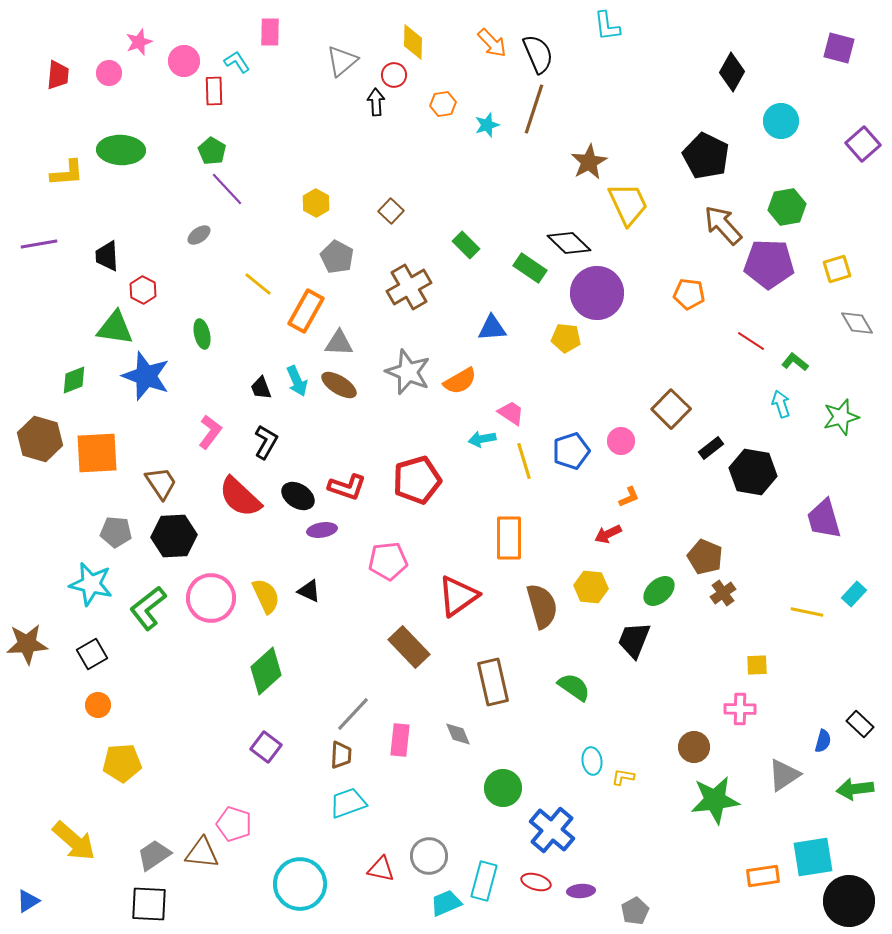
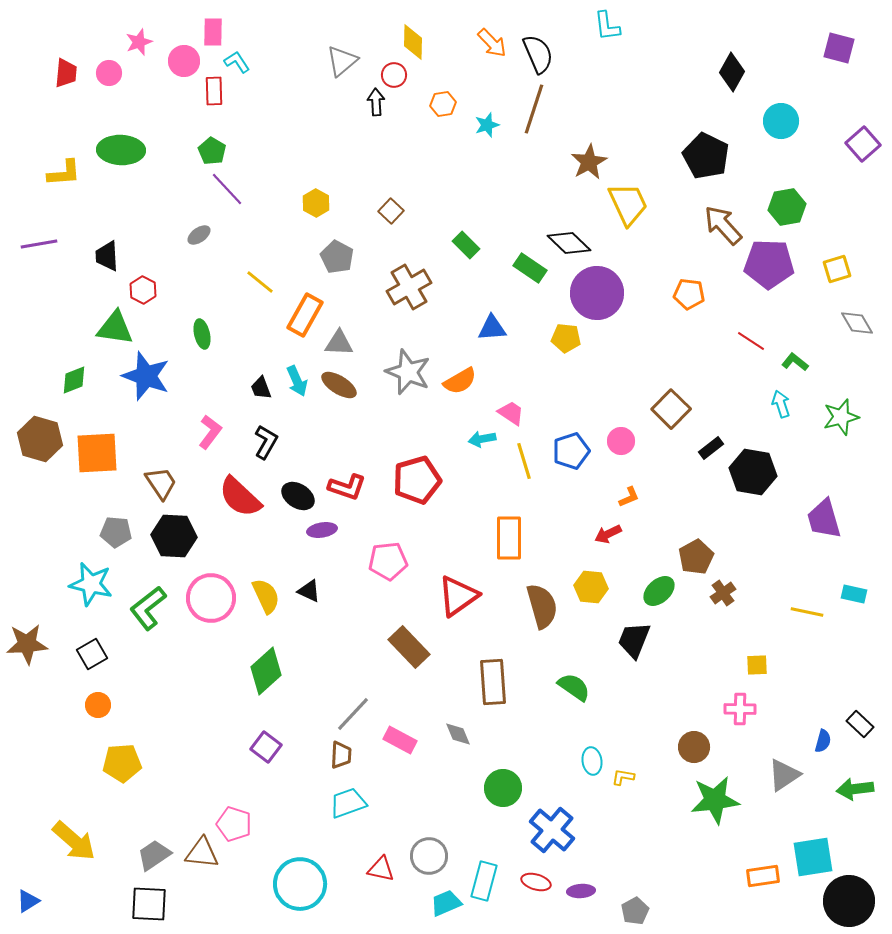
pink rectangle at (270, 32): moved 57 px left
red trapezoid at (58, 75): moved 8 px right, 2 px up
yellow L-shape at (67, 173): moved 3 px left
yellow line at (258, 284): moved 2 px right, 2 px up
orange rectangle at (306, 311): moved 1 px left, 4 px down
black hexagon at (174, 536): rotated 6 degrees clockwise
brown pentagon at (705, 557): moved 9 px left; rotated 20 degrees clockwise
cyan rectangle at (854, 594): rotated 60 degrees clockwise
brown rectangle at (493, 682): rotated 9 degrees clockwise
pink rectangle at (400, 740): rotated 68 degrees counterclockwise
